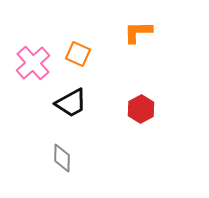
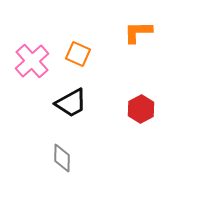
pink cross: moved 1 px left, 2 px up
